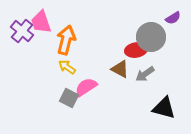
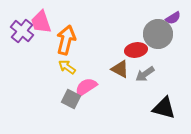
gray circle: moved 7 px right, 3 px up
gray square: moved 2 px right, 1 px down
